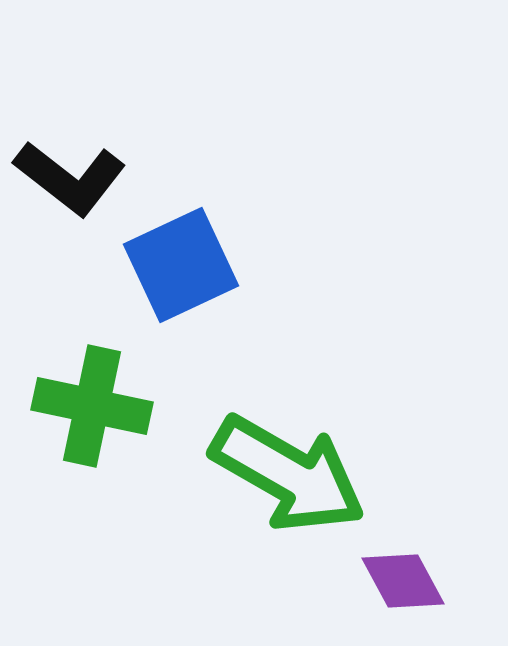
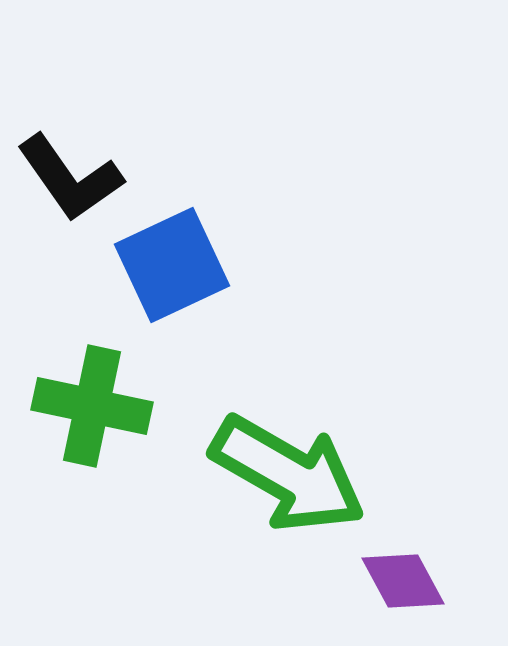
black L-shape: rotated 17 degrees clockwise
blue square: moved 9 px left
